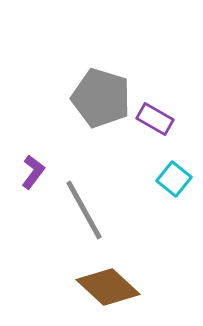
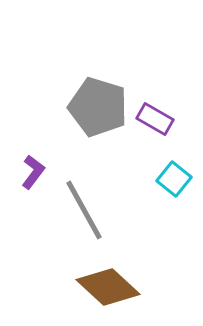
gray pentagon: moved 3 px left, 9 px down
